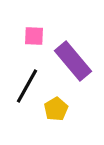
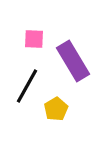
pink square: moved 3 px down
purple rectangle: rotated 9 degrees clockwise
